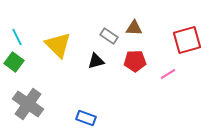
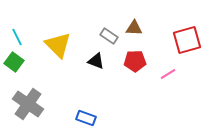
black triangle: rotated 36 degrees clockwise
